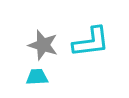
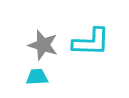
cyan L-shape: rotated 9 degrees clockwise
